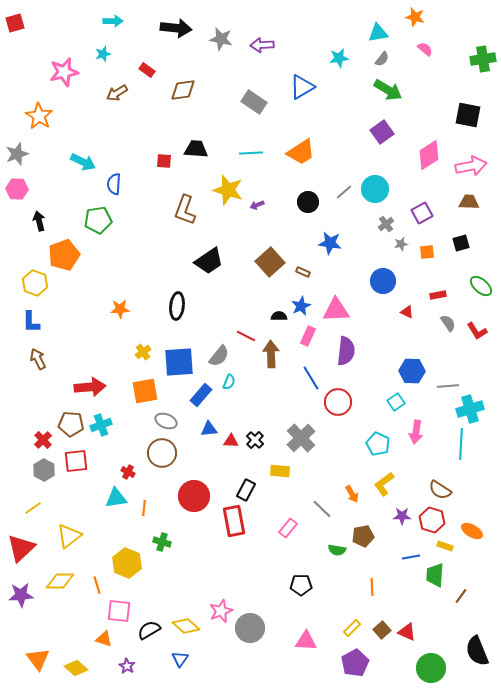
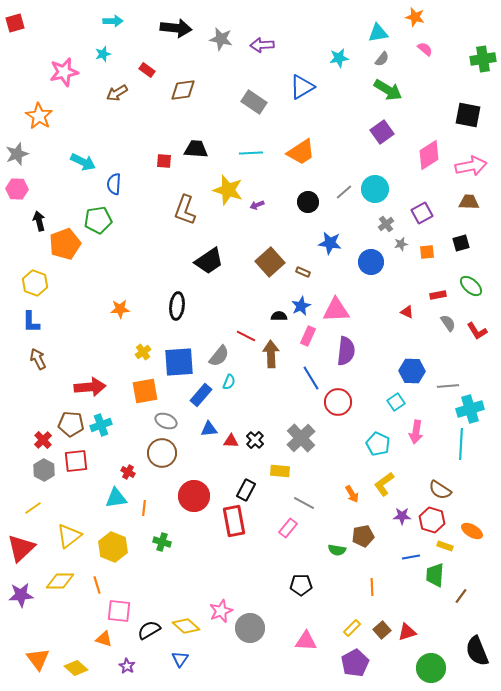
orange pentagon at (64, 255): moved 1 px right, 11 px up
blue circle at (383, 281): moved 12 px left, 19 px up
green ellipse at (481, 286): moved 10 px left
gray line at (322, 509): moved 18 px left, 6 px up; rotated 15 degrees counterclockwise
yellow hexagon at (127, 563): moved 14 px left, 16 px up
red triangle at (407, 632): rotated 42 degrees counterclockwise
